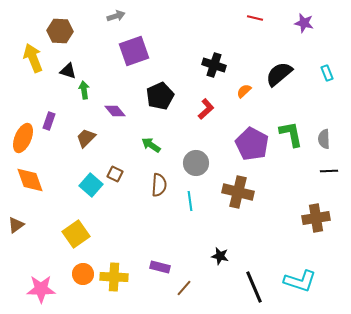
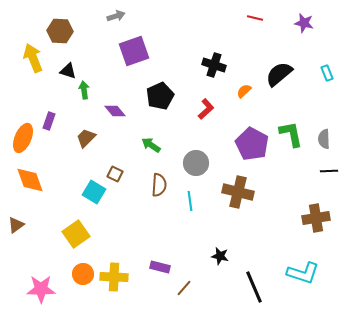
cyan square at (91, 185): moved 3 px right, 7 px down; rotated 10 degrees counterclockwise
cyan L-shape at (300, 281): moved 3 px right, 8 px up
